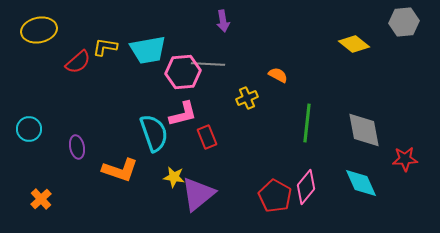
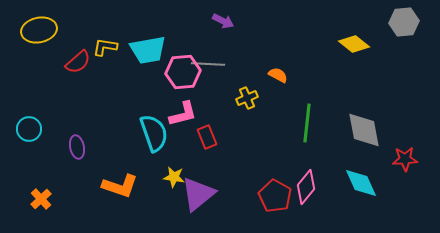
purple arrow: rotated 55 degrees counterclockwise
orange L-shape: moved 16 px down
